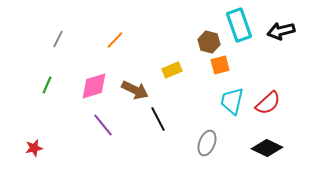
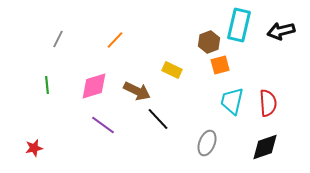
cyan rectangle: rotated 32 degrees clockwise
brown hexagon: rotated 25 degrees clockwise
yellow rectangle: rotated 48 degrees clockwise
green line: rotated 30 degrees counterclockwise
brown arrow: moved 2 px right, 1 px down
red semicircle: rotated 52 degrees counterclockwise
black line: rotated 15 degrees counterclockwise
purple line: rotated 15 degrees counterclockwise
black diamond: moved 2 px left, 1 px up; rotated 44 degrees counterclockwise
